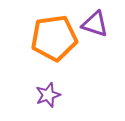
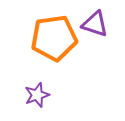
purple star: moved 11 px left
